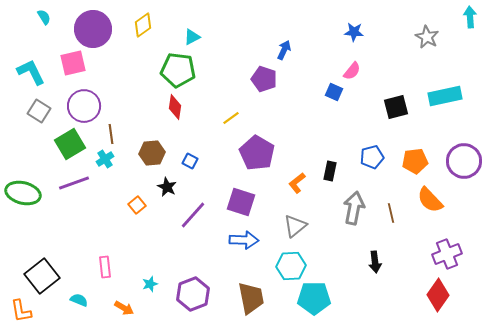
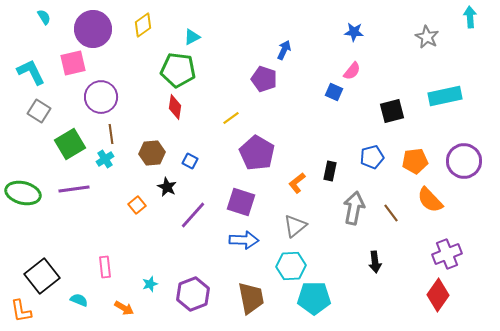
purple circle at (84, 106): moved 17 px right, 9 px up
black square at (396, 107): moved 4 px left, 4 px down
purple line at (74, 183): moved 6 px down; rotated 12 degrees clockwise
brown line at (391, 213): rotated 24 degrees counterclockwise
